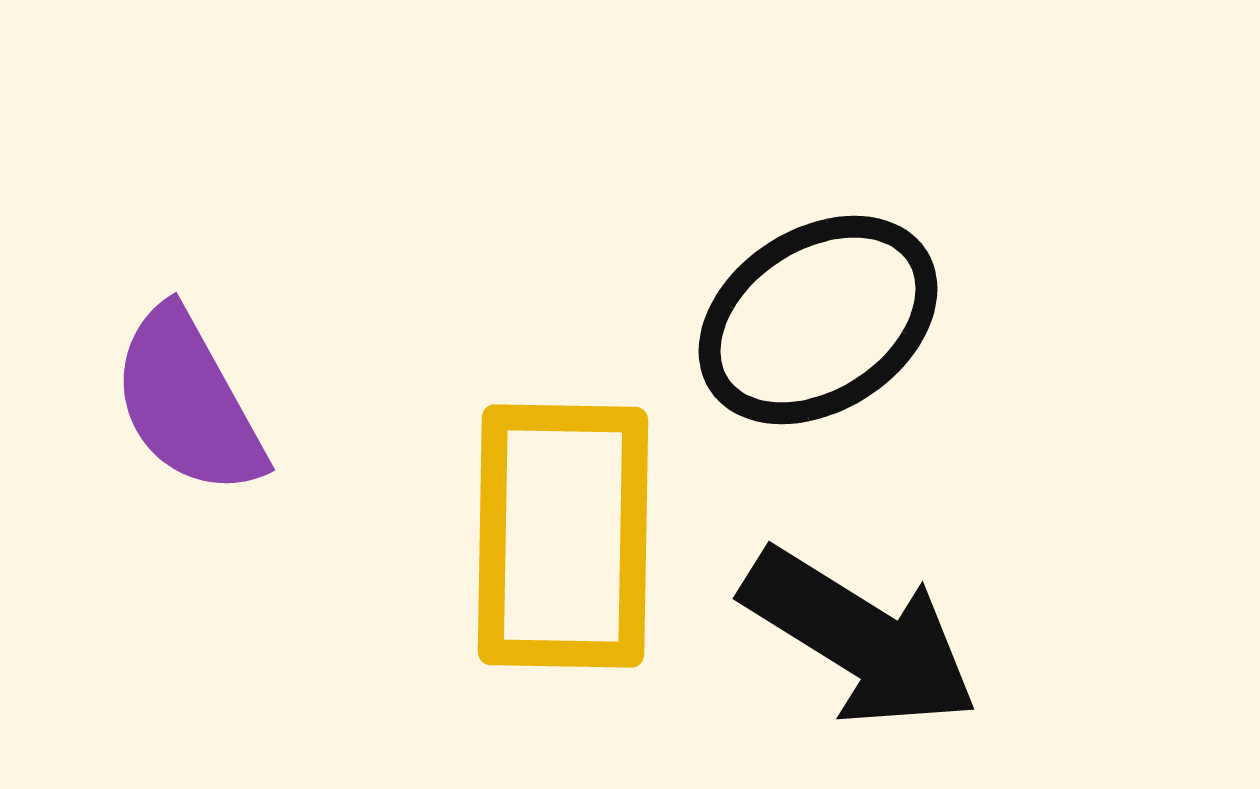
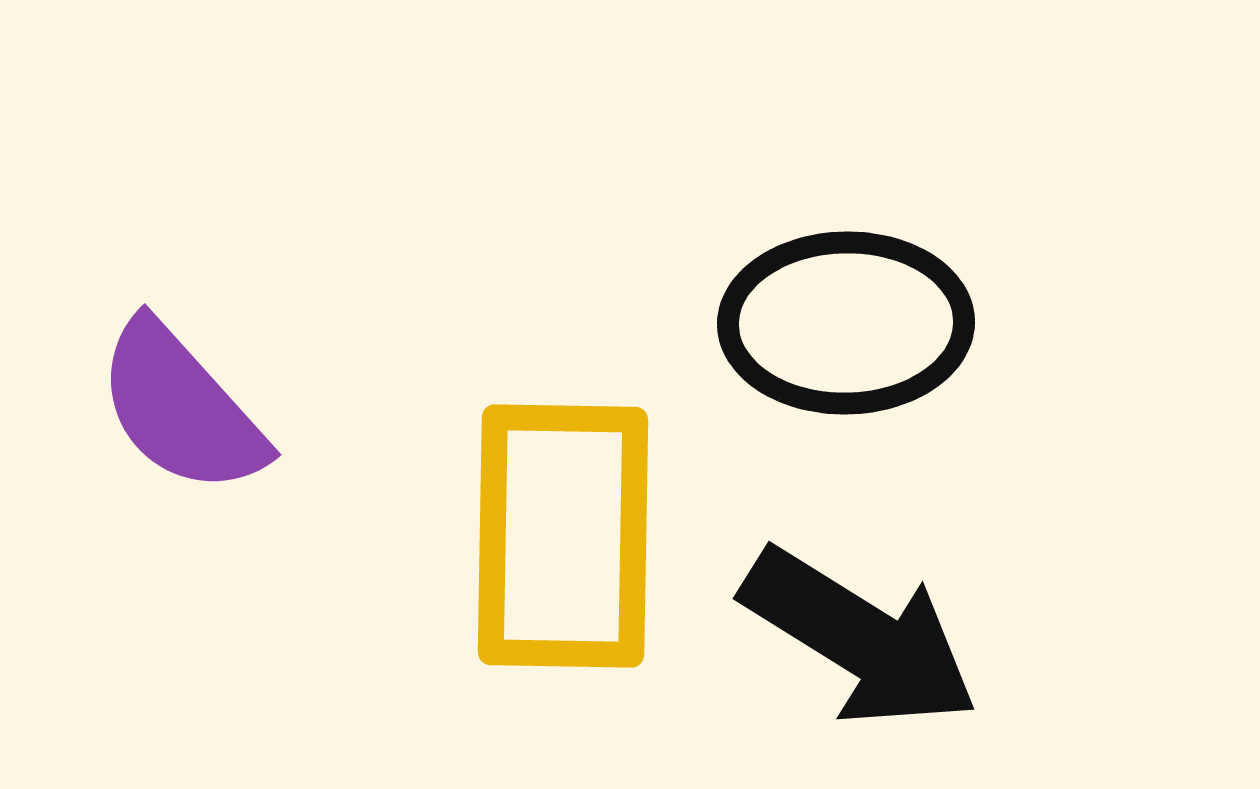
black ellipse: moved 28 px right, 3 px down; rotated 32 degrees clockwise
purple semicircle: moved 7 px left, 6 px down; rotated 13 degrees counterclockwise
